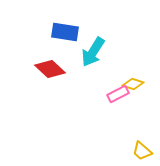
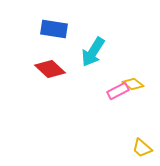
blue rectangle: moved 11 px left, 3 px up
yellow diamond: rotated 20 degrees clockwise
pink rectangle: moved 3 px up
yellow trapezoid: moved 3 px up
